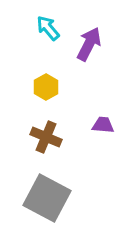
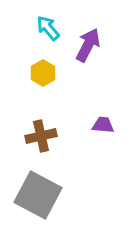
purple arrow: moved 1 px left, 1 px down
yellow hexagon: moved 3 px left, 14 px up
brown cross: moved 5 px left, 1 px up; rotated 36 degrees counterclockwise
gray square: moved 9 px left, 3 px up
